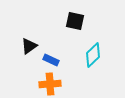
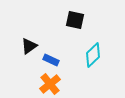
black square: moved 1 px up
orange cross: rotated 35 degrees counterclockwise
